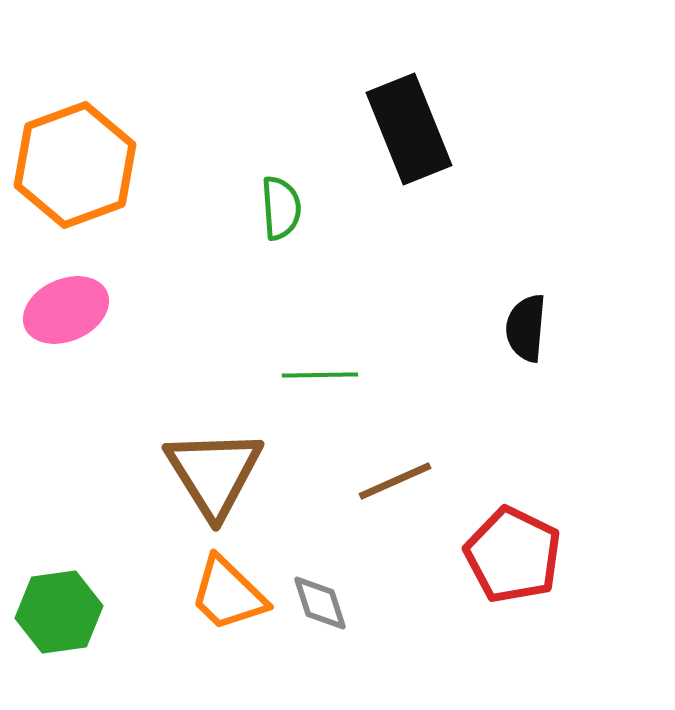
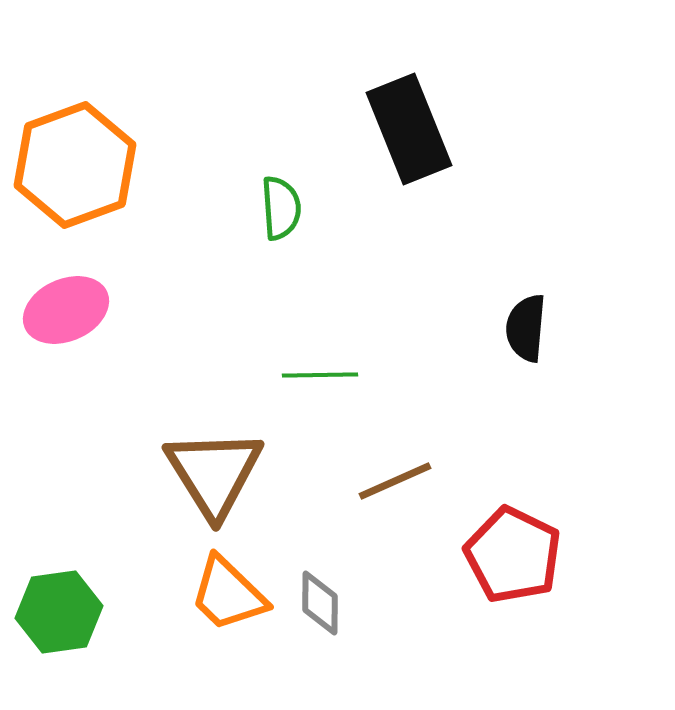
gray diamond: rotated 18 degrees clockwise
